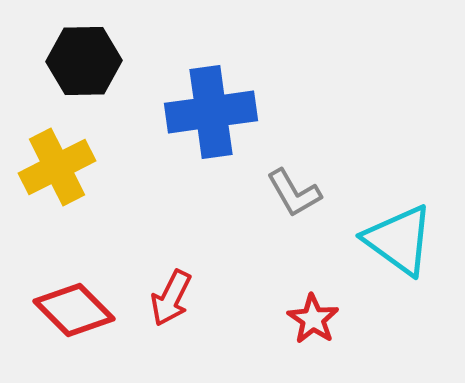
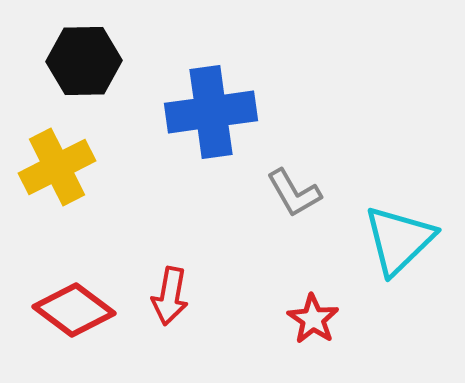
cyan triangle: rotated 40 degrees clockwise
red arrow: moved 1 px left, 2 px up; rotated 16 degrees counterclockwise
red diamond: rotated 8 degrees counterclockwise
